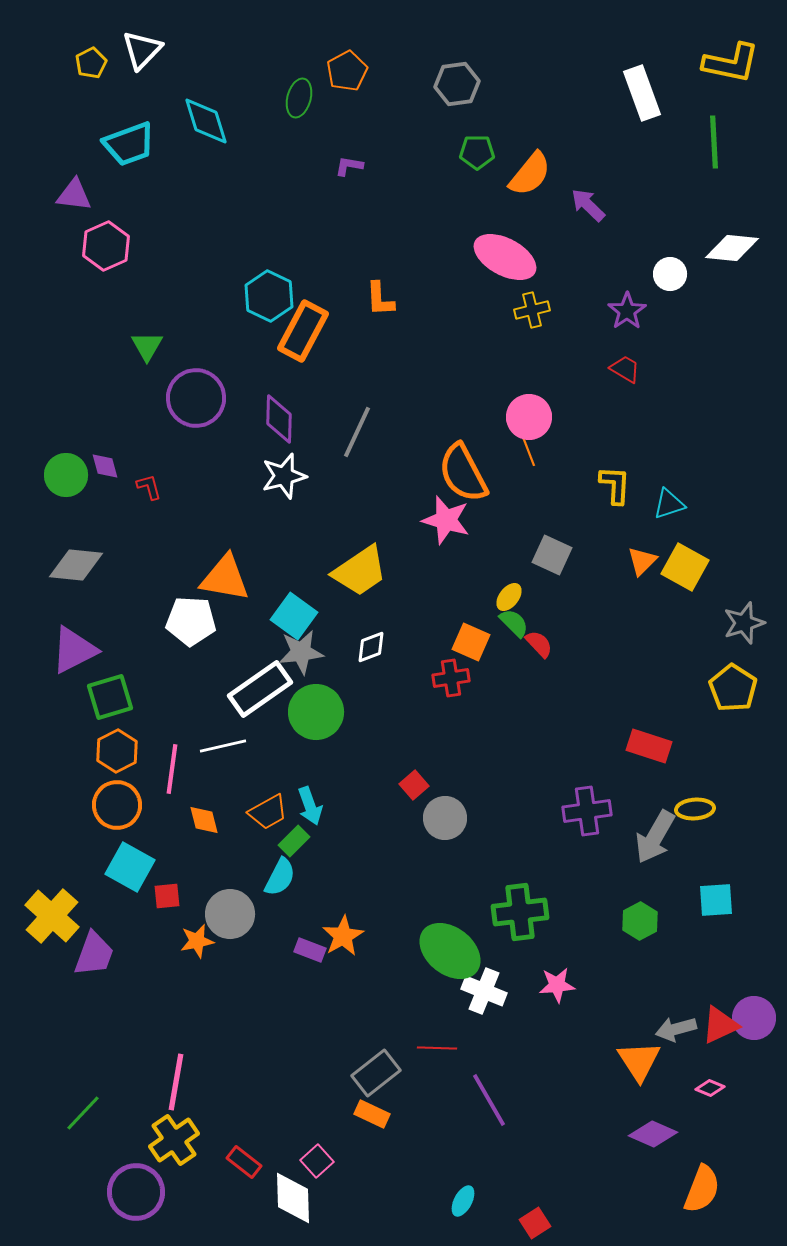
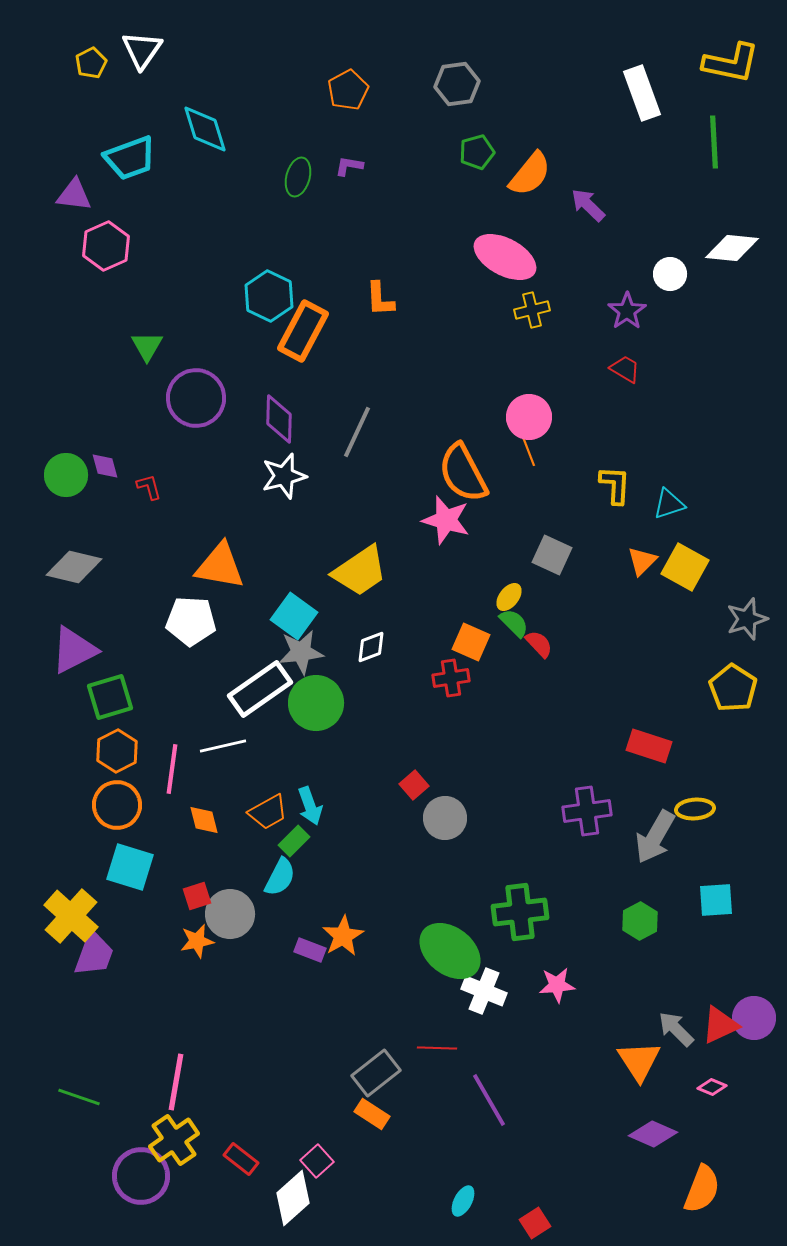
white triangle at (142, 50): rotated 9 degrees counterclockwise
orange pentagon at (347, 71): moved 1 px right, 19 px down
green ellipse at (299, 98): moved 1 px left, 79 px down
cyan diamond at (206, 121): moved 1 px left, 8 px down
cyan trapezoid at (129, 144): moved 1 px right, 14 px down
green pentagon at (477, 152): rotated 16 degrees counterclockwise
gray diamond at (76, 565): moved 2 px left, 2 px down; rotated 8 degrees clockwise
orange triangle at (225, 578): moved 5 px left, 12 px up
gray star at (744, 623): moved 3 px right, 4 px up
green circle at (316, 712): moved 9 px up
cyan square at (130, 867): rotated 12 degrees counterclockwise
red square at (167, 896): moved 30 px right; rotated 12 degrees counterclockwise
yellow cross at (52, 916): moved 19 px right
gray arrow at (676, 1029): rotated 60 degrees clockwise
pink diamond at (710, 1088): moved 2 px right, 1 px up
green line at (83, 1113): moved 4 px left, 16 px up; rotated 66 degrees clockwise
orange rectangle at (372, 1114): rotated 8 degrees clockwise
red rectangle at (244, 1162): moved 3 px left, 3 px up
purple circle at (136, 1192): moved 5 px right, 16 px up
white diamond at (293, 1198): rotated 50 degrees clockwise
